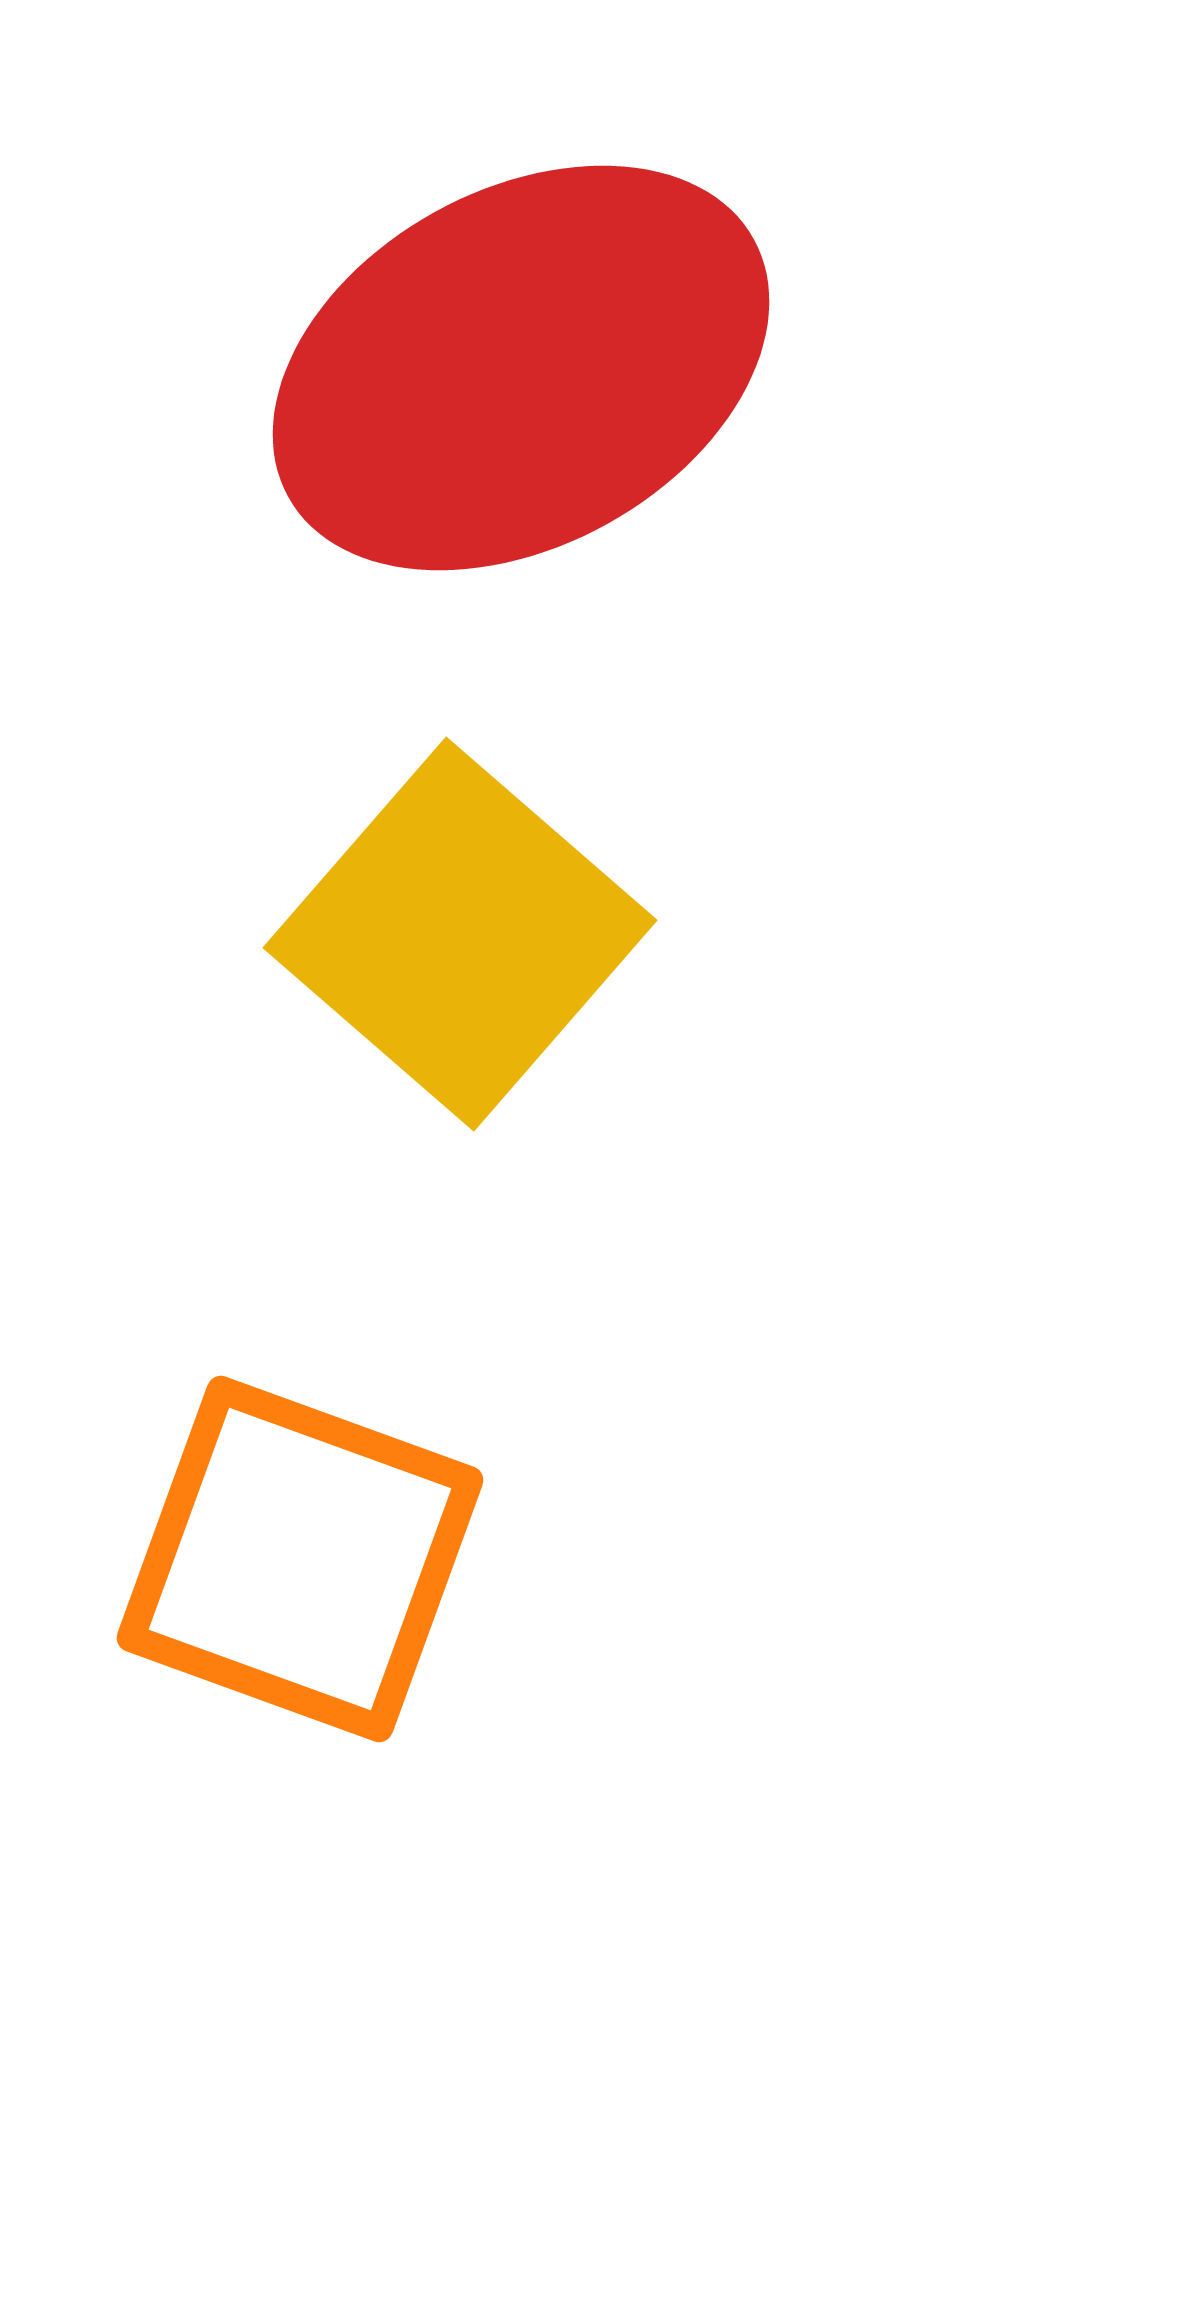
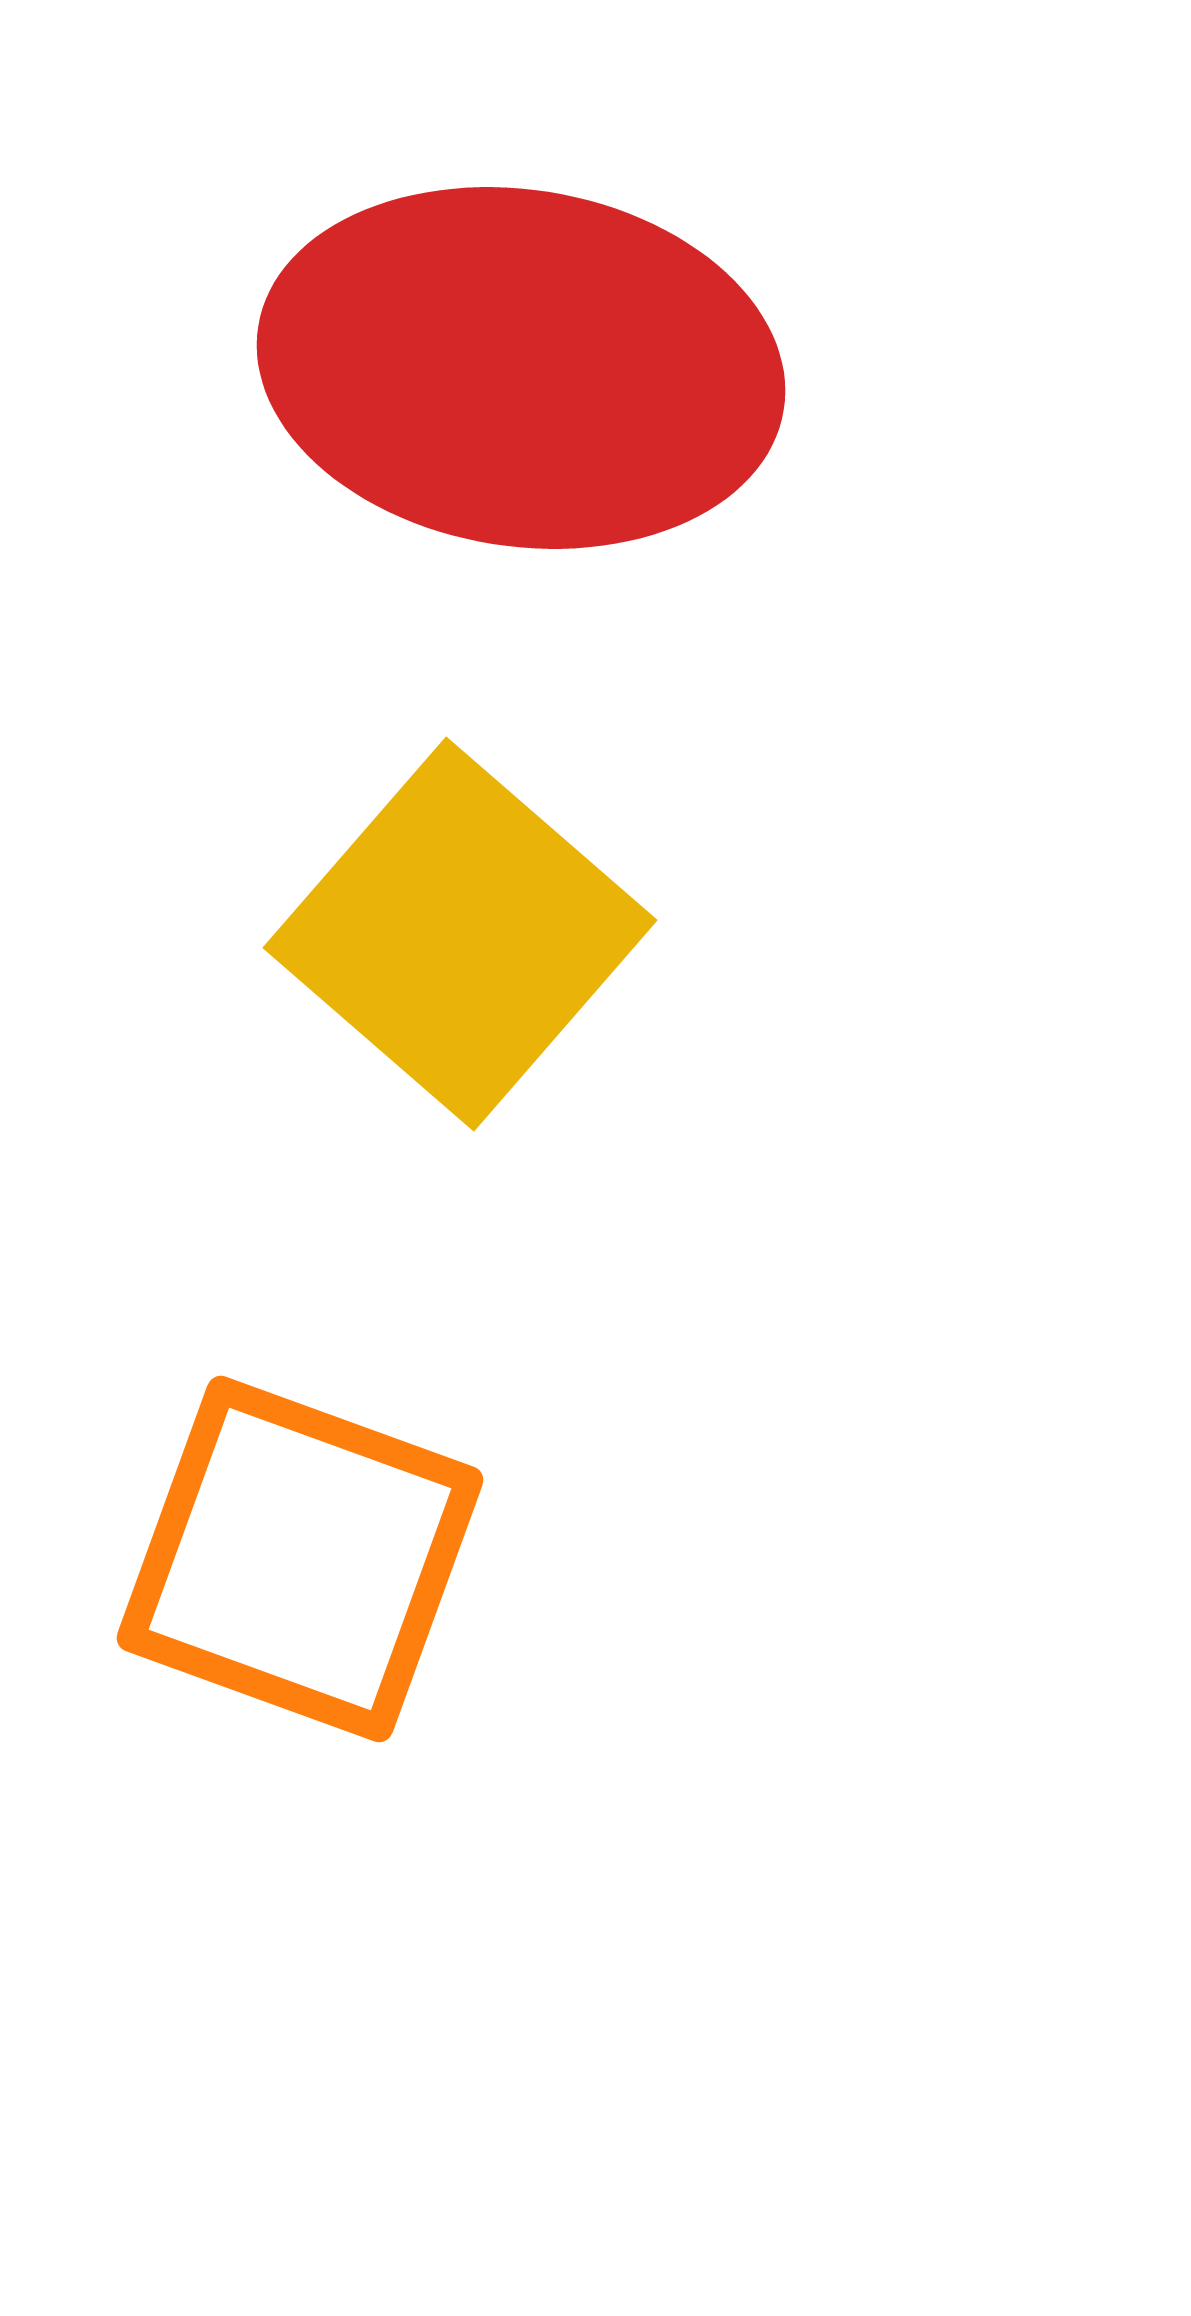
red ellipse: rotated 38 degrees clockwise
